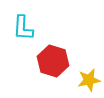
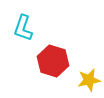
cyan L-shape: rotated 16 degrees clockwise
